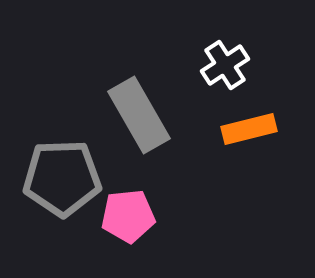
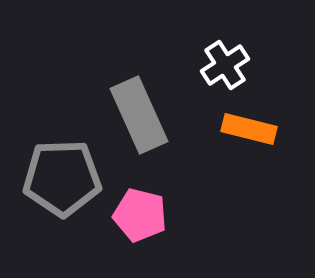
gray rectangle: rotated 6 degrees clockwise
orange rectangle: rotated 28 degrees clockwise
pink pentagon: moved 12 px right, 1 px up; rotated 20 degrees clockwise
